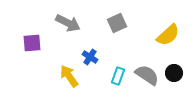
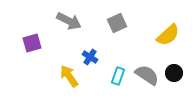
gray arrow: moved 1 px right, 2 px up
purple square: rotated 12 degrees counterclockwise
